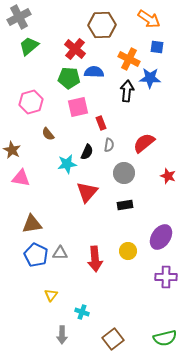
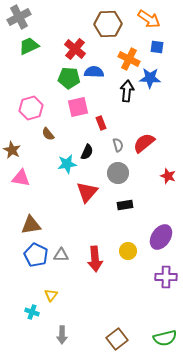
brown hexagon: moved 6 px right, 1 px up
green trapezoid: rotated 15 degrees clockwise
pink hexagon: moved 6 px down
gray semicircle: moved 9 px right; rotated 24 degrees counterclockwise
gray circle: moved 6 px left
brown triangle: moved 1 px left, 1 px down
gray triangle: moved 1 px right, 2 px down
cyan cross: moved 50 px left
brown square: moved 4 px right
